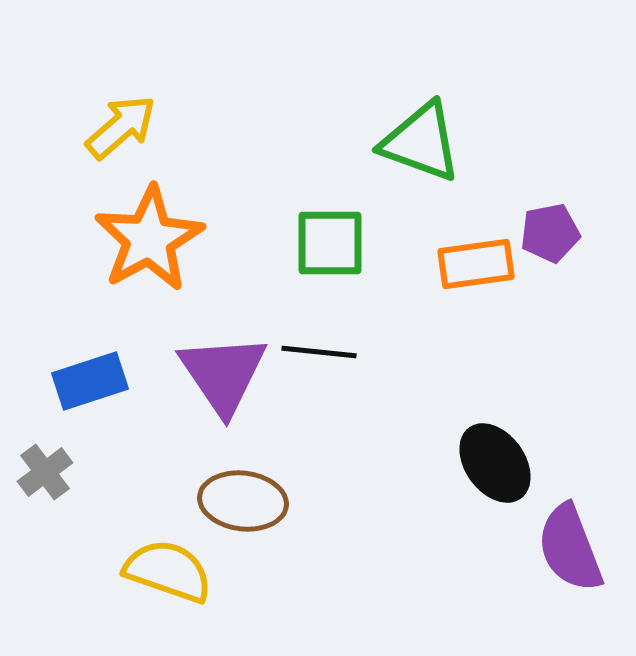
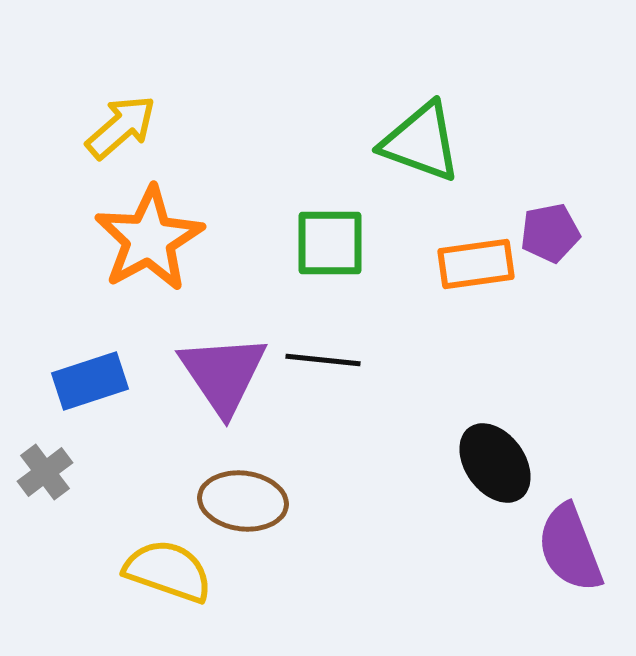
black line: moved 4 px right, 8 px down
